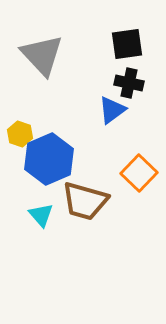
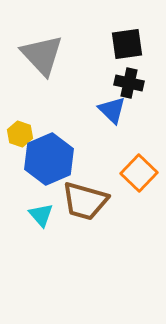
blue triangle: rotated 40 degrees counterclockwise
